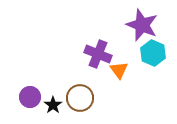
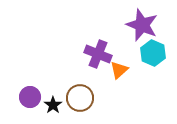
orange triangle: rotated 24 degrees clockwise
